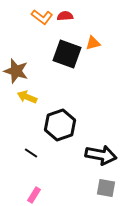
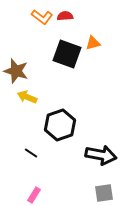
gray square: moved 2 px left, 5 px down; rotated 18 degrees counterclockwise
